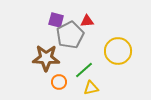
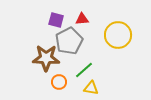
red triangle: moved 5 px left, 2 px up
gray pentagon: moved 1 px left, 6 px down
yellow circle: moved 16 px up
yellow triangle: rotated 21 degrees clockwise
